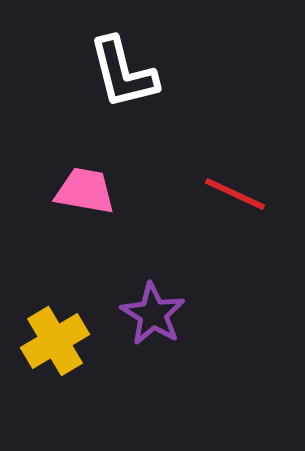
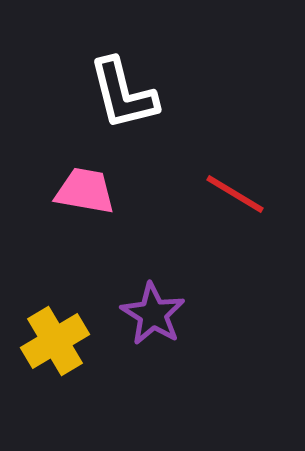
white L-shape: moved 21 px down
red line: rotated 6 degrees clockwise
